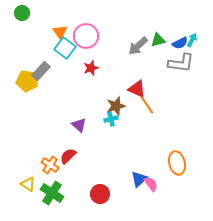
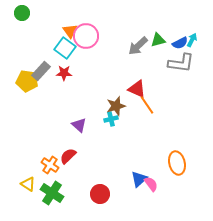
orange triangle: moved 10 px right, 1 px up
red star: moved 27 px left, 5 px down; rotated 21 degrees clockwise
